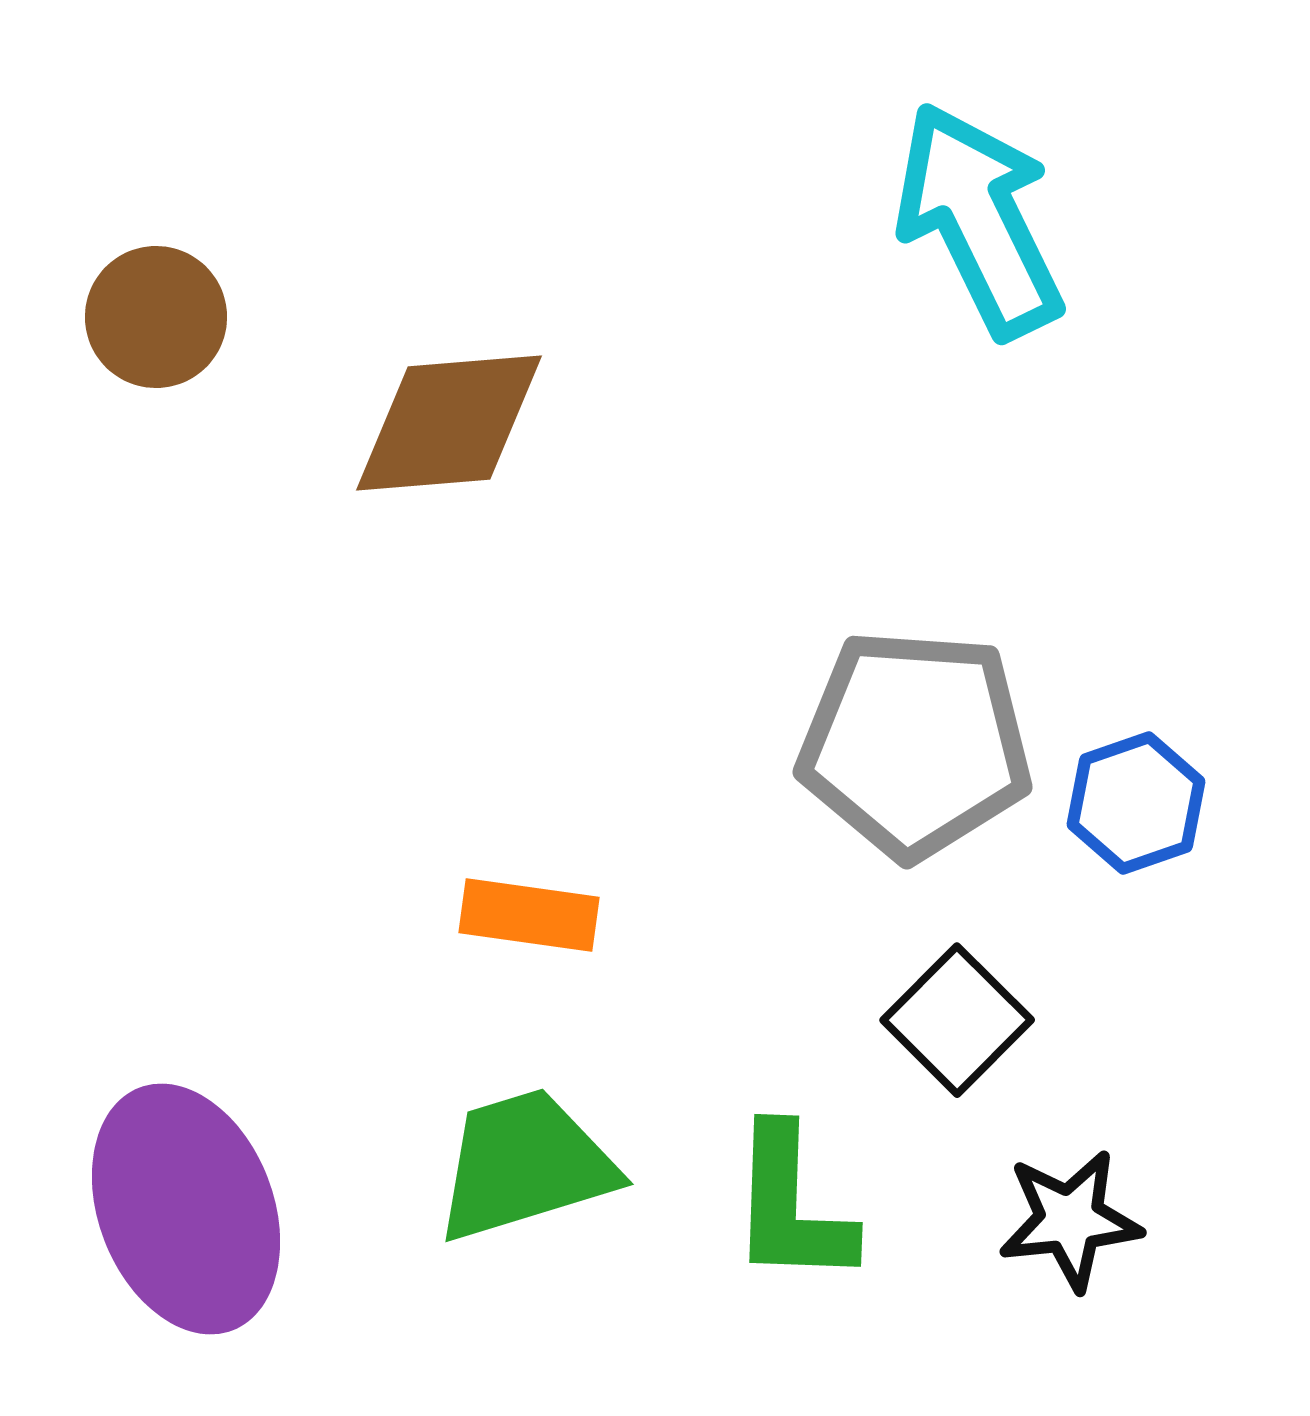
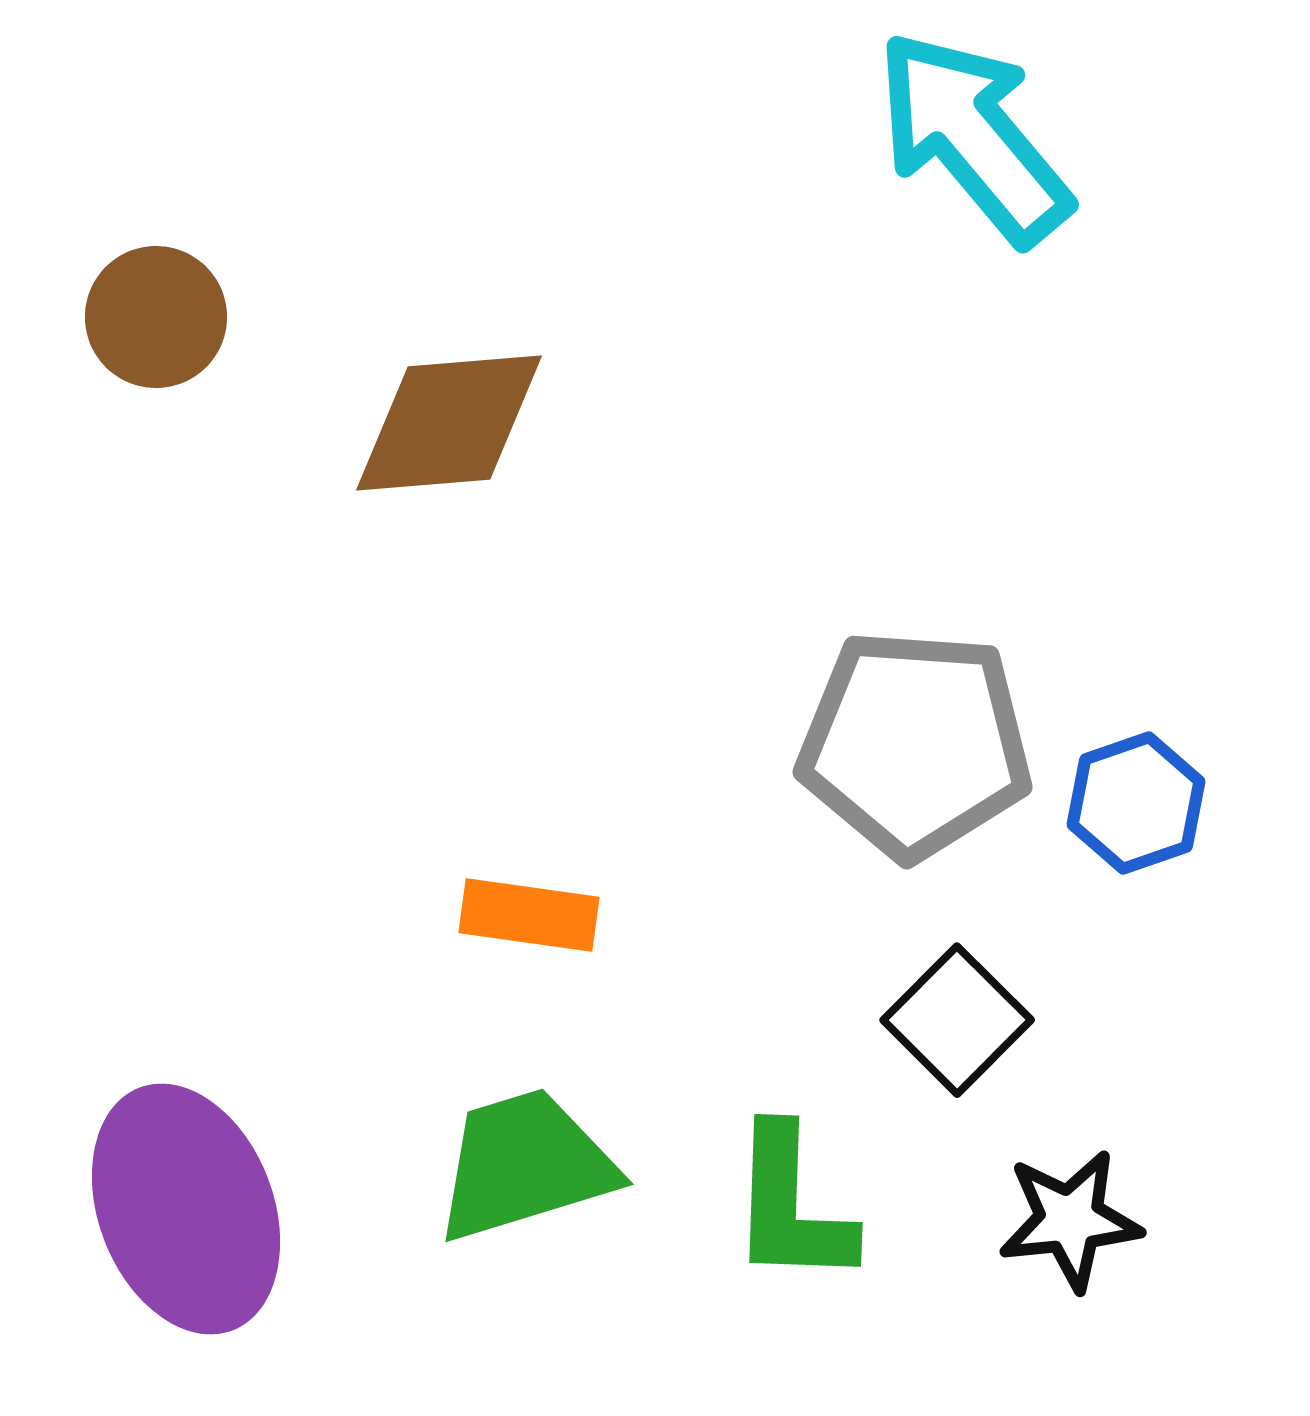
cyan arrow: moved 6 px left, 83 px up; rotated 14 degrees counterclockwise
